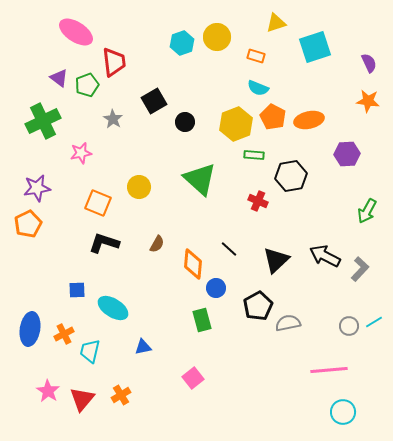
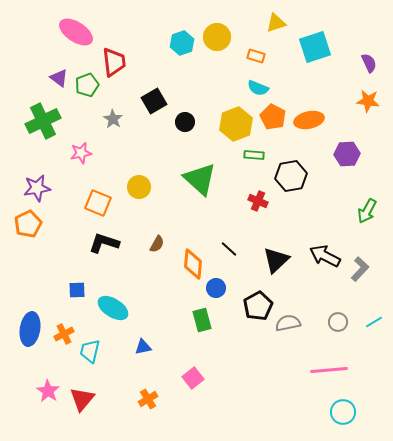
gray circle at (349, 326): moved 11 px left, 4 px up
orange cross at (121, 395): moved 27 px right, 4 px down
